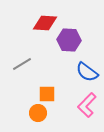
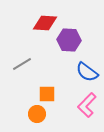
orange circle: moved 1 px left, 1 px down
